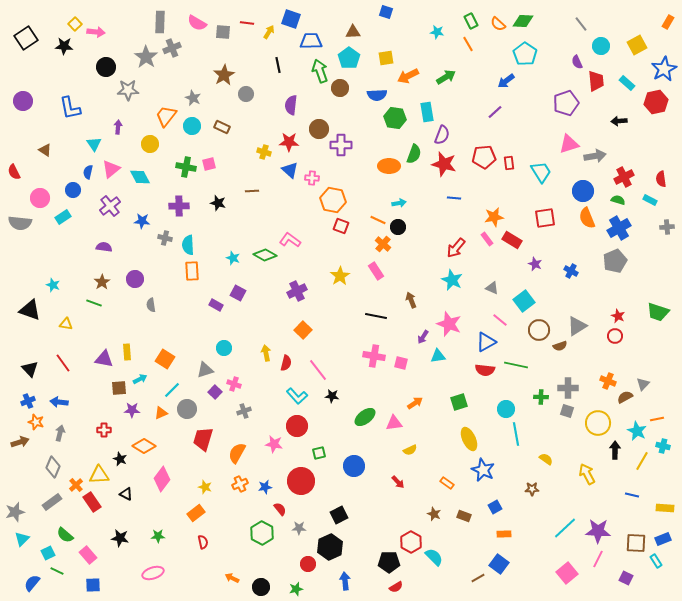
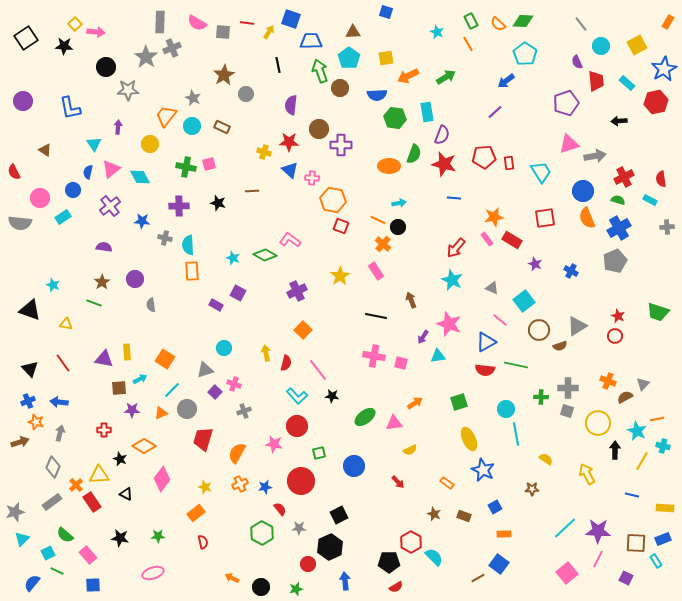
cyan star at (437, 32): rotated 16 degrees clockwise
